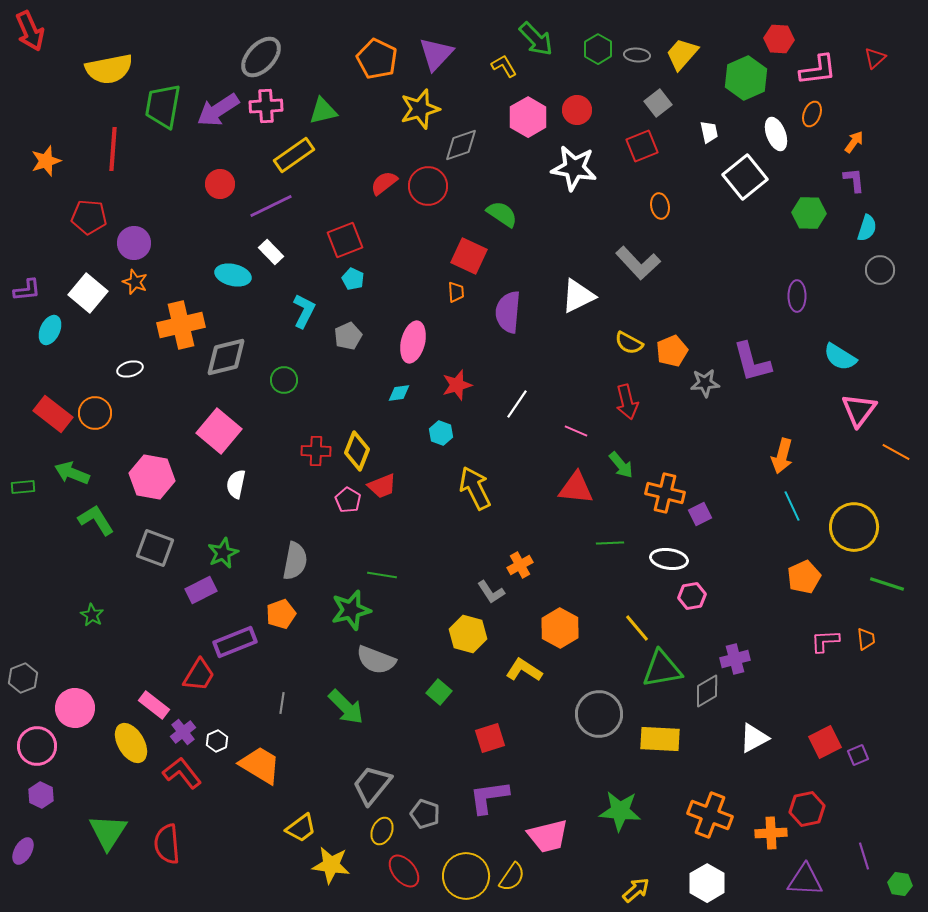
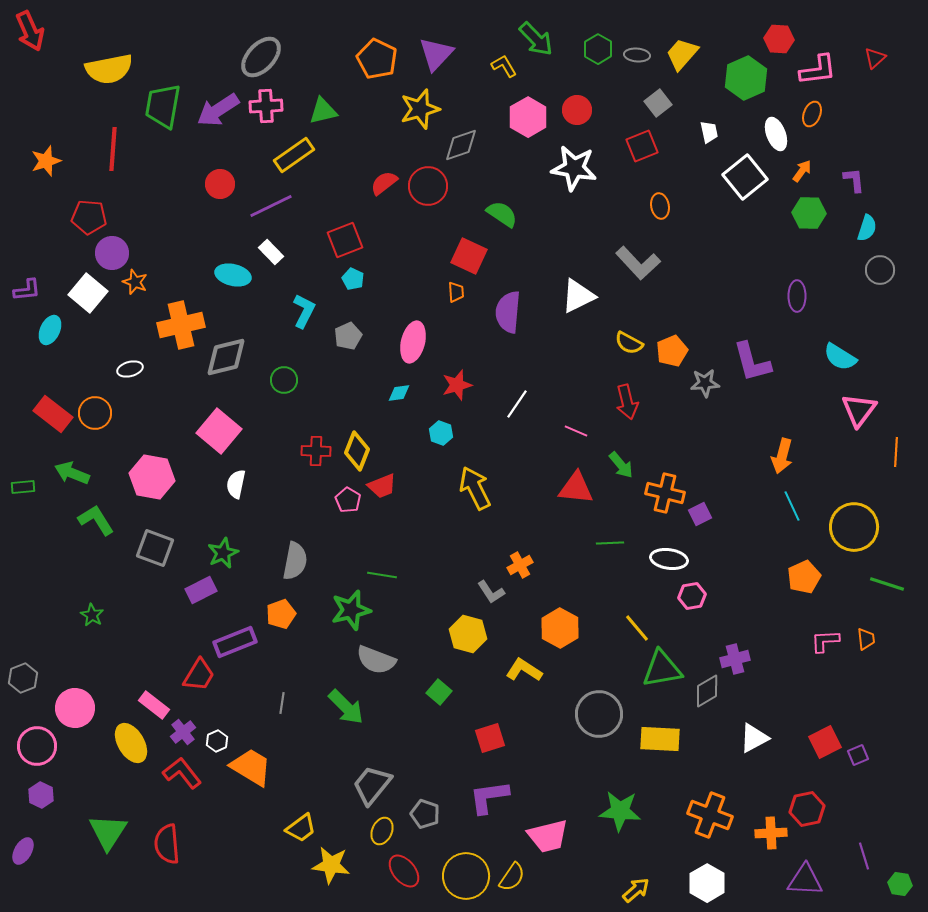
orange arrow at (854, 142): moved 52 px left, 29 px down
purple circle at (134, 243): moved 22 px left, 10 px down
orange line at (896, 452): rotated 64 degrees clockwise
orange trapezoid at (260, 765): moved 9 px left, 2 px down
